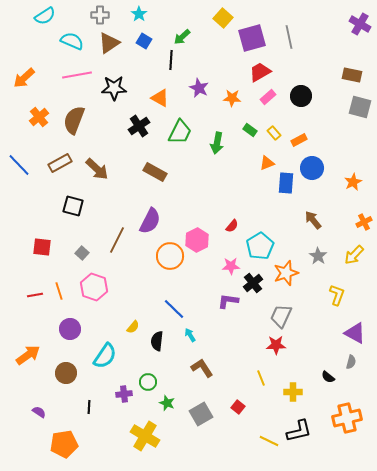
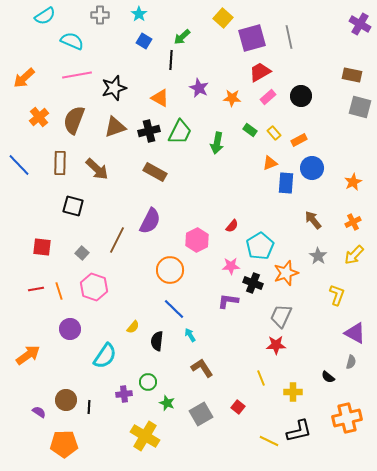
brown triangle at (109, 43): moved 6 px right, 84 px down; rotated 15 degrees clockwise
black star at (114, 88): rotated 15 degrees counterclockwise
black cross at (139, 126): moved 10 px right, 5 px down; rotated 20 degrees clockwise
brown rectangle at (60, 163): rotated 60 degrees counterclockwise
orange triangle at (267, 163): moved 3 px right
orange cross at (364, 222): moved 11 px left
orange circle at (170, 256): moved 14 px down
black cross at (253, 283): rotated 30 degrees counterclockwise
red line at (35, 295): moved 1 px right, 6 px up
brown circle at (66, 373): moved 27 px down
orange pentagon at (64, 444): rotated 8 degrees clockwise
